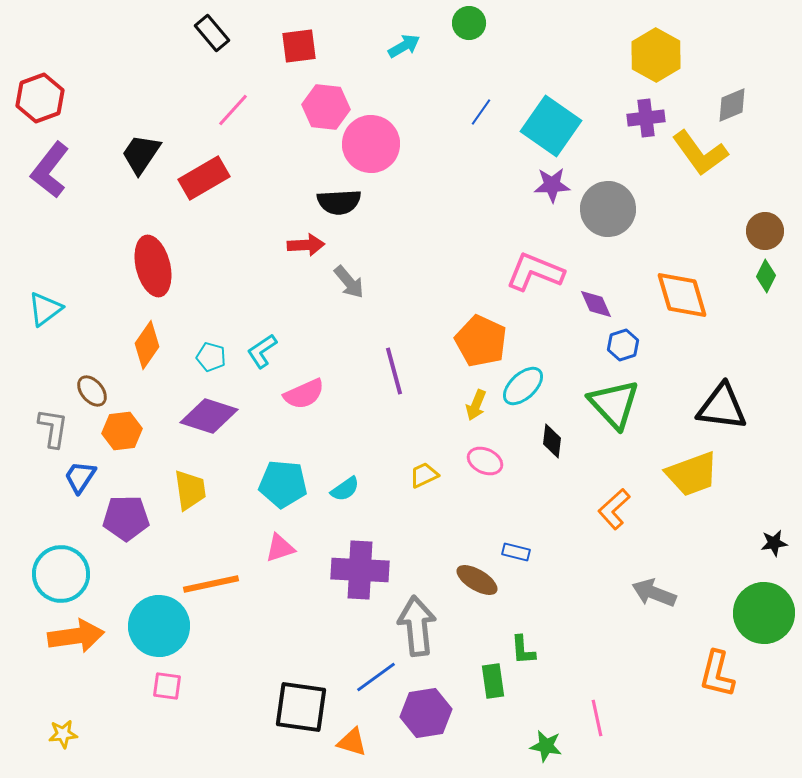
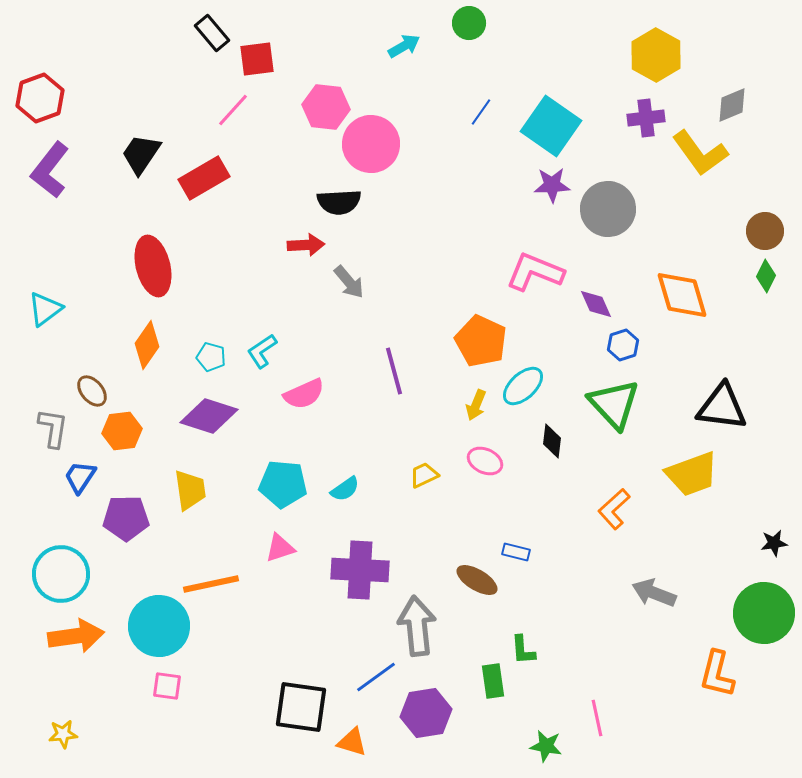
red square at (299, 46): moved 42 px left, 13 px down
